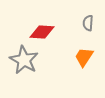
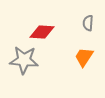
gray star: rotated 24 degrees counterclockwise
